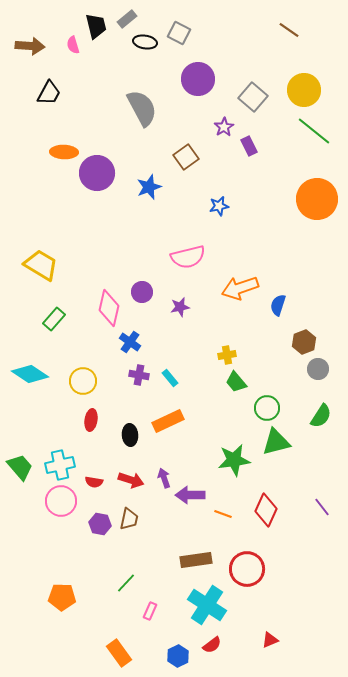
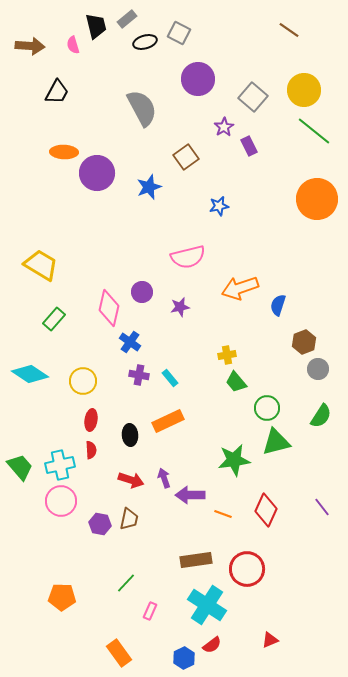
black ellipse at (145, 42): rotated 25 degrees counterclockwise
black trapezoid at (49, 93): moved 8 px right, 1 px up
red semicircle at (94, 482): moved 3 px left, 32 px up; rotated 102 degrees counterclockwise
blue hexagon at (178, 656): moved 6 px right, 2 px down
